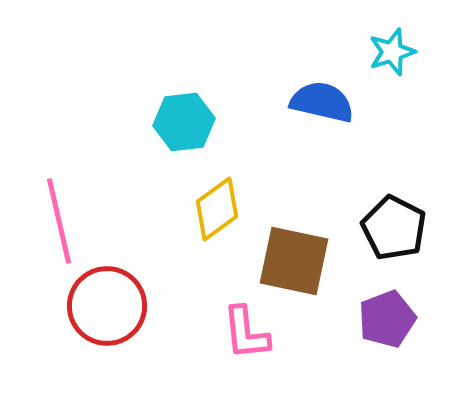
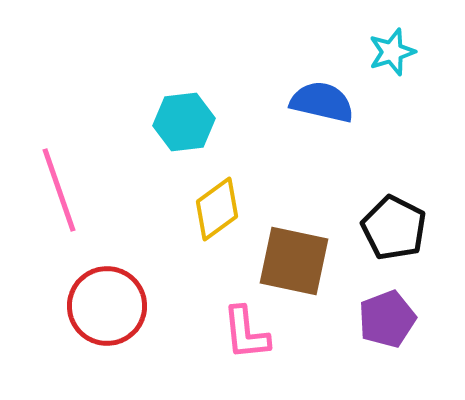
pink line: moved 31 px up; rotated 6 degrees counterclockwise
